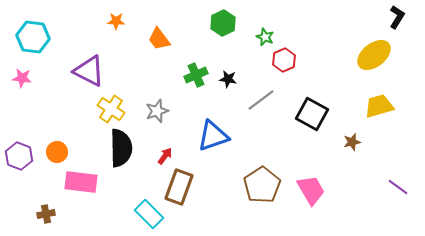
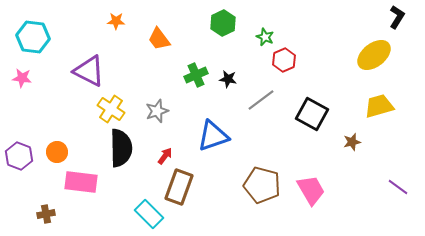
brown pentagon: rotated 24 degrees counterclockwise
